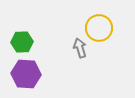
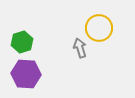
green hexagon: rotated 15 degrees counterclockwise
